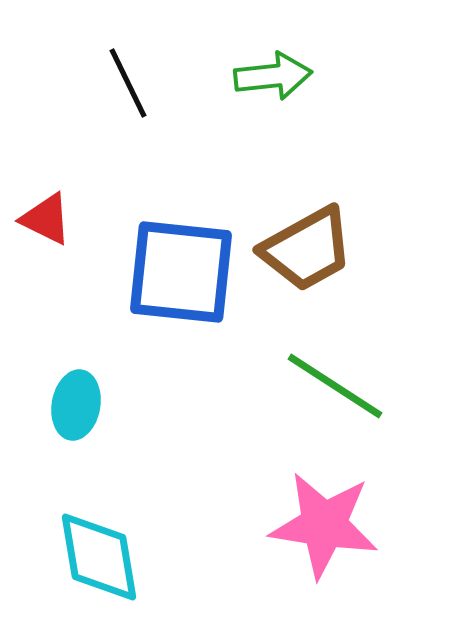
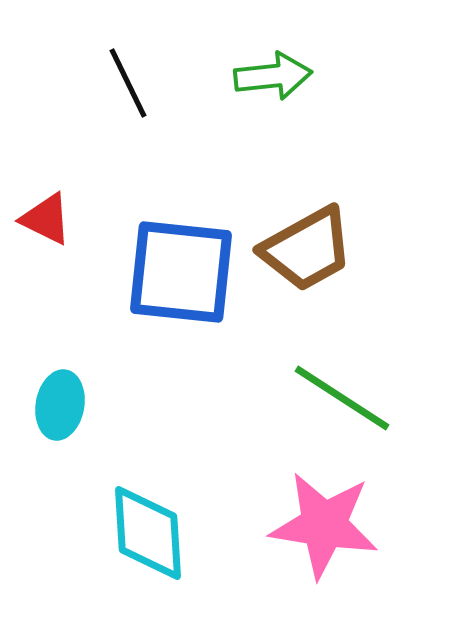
green line: moved 7 px right, 12 px down
cyan ellipse: moved 16 px left
cyan diamond: moved 49 px right, 24 px up; rotated 6 degrees clockwise
